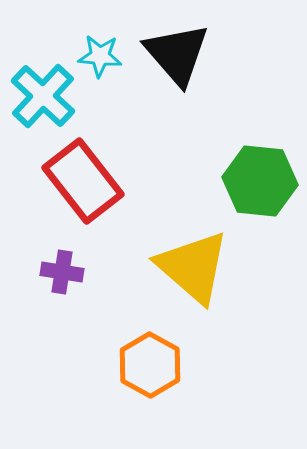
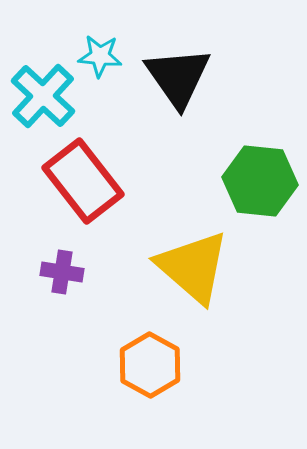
black triangle: moved 1 px right, 23 px down; rotated 6 degrees clockwise
